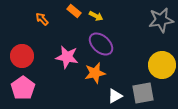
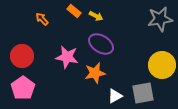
gray star: moved 1 px left, 1 px up
purple ellipse: rotated 10 degrees counterclockwise
